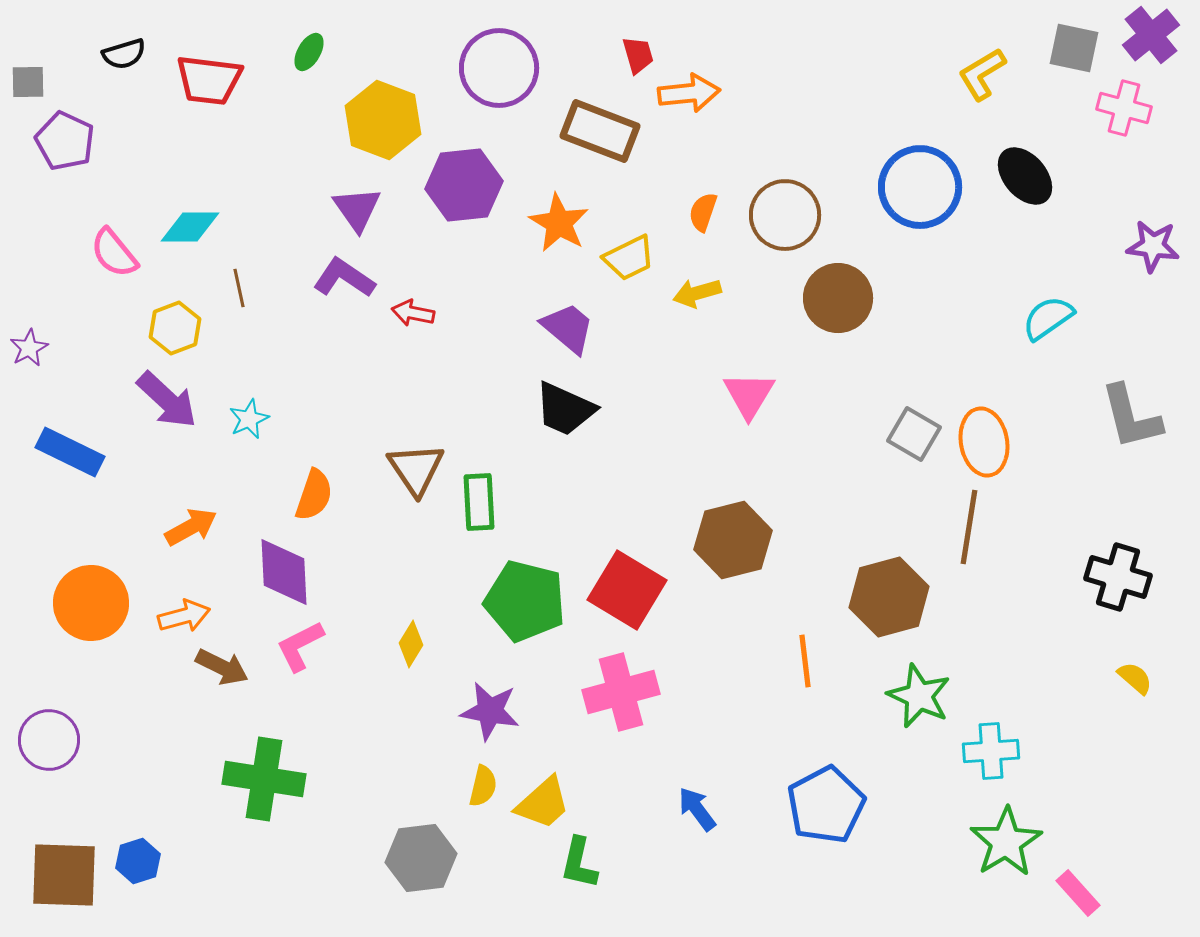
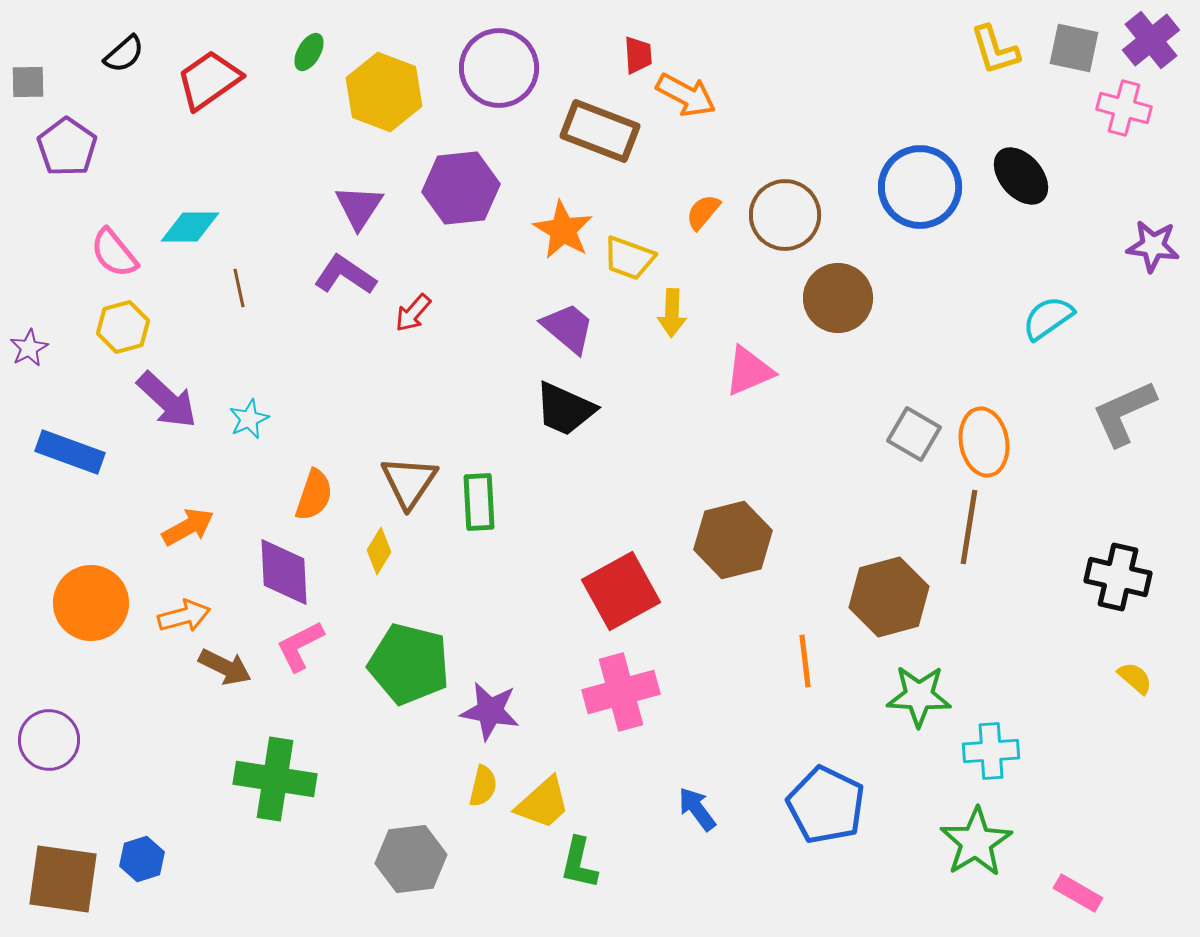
purple cross at (1151, 35): moved 5 px down
black semicircle at (124, 54): rotated 24 degrees counterclockwise
red trapezoid at (638, 55): rotated 12 degrees clockwise
yellow L-shape at (982, 74): moved 13 px right, 24 px up; rotated 76 degrees counterclockwise
red trapezoid at (209, 80): rotated 138 degrees clockwise
orange arrow at (689, 93): moved 3 px left, 2 px down; rotated 34 degrees clockwise
yellow hexagon at (383, 120): moved 1 px right, 28 px up
purple pentagon at (65, 141): moved 2 px right, 6 px down; rotated 10 degrees clockwise
black ellipse at (1025, 176): moved 4 px left
purple hexagon at (464, 185): moved 3 px left, 3 px down
purple triangle at (357, 209): moved 2 px right, 2 px up; rotated 8 degrees clockwise
orange semicircle at (703, 212): rotated 21 degrees clockwise
orange star at (559, 223): moved 4 px right, 7 px down
yellow trapezoid at (629, 258): rotated 46 degrees clockwise
purple L-shape at (344, 278): moved 1 px right, 3 px up
yellow arrow at (697, 293): moved 25 px left, 20 px down; rotated 72 degrees counterclockwise
red arrow at (413, 313): rotated 60 degrees counterclockwise
yellow hexagon at (175, 328): moved 52 px left, 1 px up; rotated 6 degrees clockwise
pink triangle at (749, 395): moved 24 px up; rotated 36 degrees clockwise
gray L-shape at (1131, 417): moved 7 px left, 4 px up; rotated 80 degrees clockwise
blue rectangle at (70, 452): rotated 6 degrees counterclockwise
brown triangle at (416, 469): moved 7 px left, 13 px down; rotated 8 degrees clockwise
orange arrow at (191, 527): moved 3 px left
black cross at (1118, 577): rotated 4 degrees counterclockwise
red square at (627, 590): moved 6 px left, 1 px down; rotated 30 degrees clockwise
green pentagon at (525, 601): moved 116 px left, 63 px down
yellow diamond at (411, 644): moved 32 px left, 93 px up
brown arrow at (222, 667): moved 3 px right
green star at (919, 696): rotated 22 degrees counterclockwise
green cross at (264, 779): moved 11 px right
blue pentagon at (826, 805): rotated 18 degrees counterclockwise
green star at (1006, 842): moved 30 px left
gray hexagon at (421, 858): moved 10 px left, 1 px down
blue hexagon at (138, 861): moved 4 px right, 2 px up
brown square at (64, 875): moved 1 px left, 4 px down; rotated 6 degrees clockwise
pink rectangle at (1078, 893): rotated 18 degrees counterclockwise
